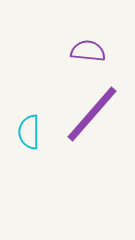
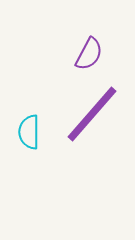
purple semicircle: moved 1 px right, 3 px down; rotated 112 degrees clockwise
